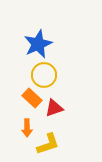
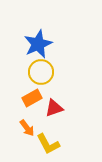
yellow circle: moved 3 px left, 3 px up
orange rectangle: rotated 72 degrees counterclockwise
orange arrow: rotated 36 degrees counterclockwise
yellow L-shape: rotated 80 degrees clockwise
